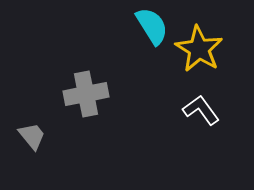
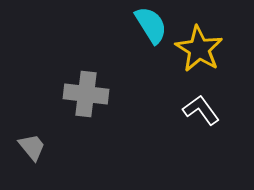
cyan semicircle: moved 1 px left, 1 px up
gray cross: rotated 18 degrees clockwise
gray trapezoid: moved 11 px down
